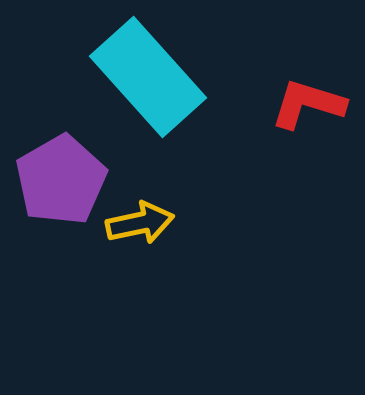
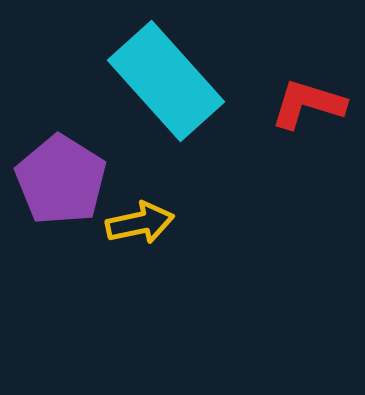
cyan rectangle: moved 18 px right, 4 px down
purple pentagon: rotated 10 degrees counterclockwise
